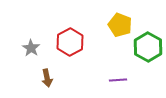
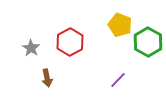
green hexagon: moved 5 px up
purple line: rotated 42 degrees counterclockwise
